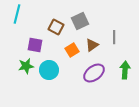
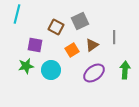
cyan circle: moved 2 px right
